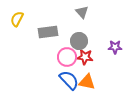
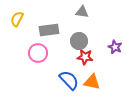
gray triangle: rotated 40 degrees counterclockwise
gray rectangle: moved 1 px right, 2 px up
purple star: rotated 24 degrees clockwise
pink circle: moved 29 px left, 4 px up
orange triangle: moved 5 px right
